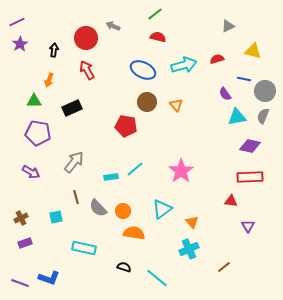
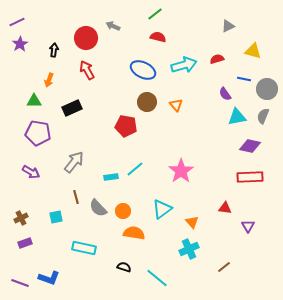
gray circle at (265, 91): moved 2 px right, 2 px up
red triangle at (231, 201): moved 6 px left, 7 px down
